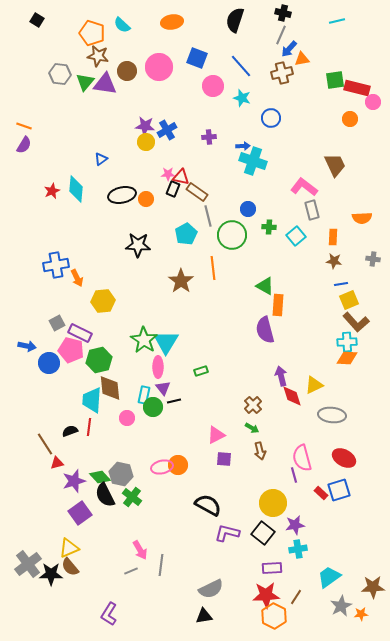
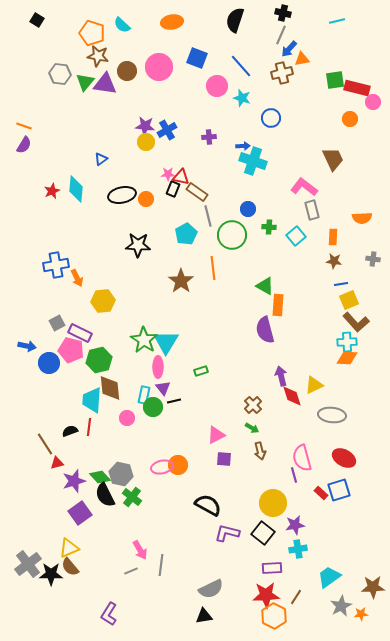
pink circle at (213, 86): moved 4 px right
brown trapezoid at (335, 165): moved 2 px left, 6 px up
